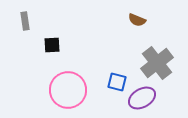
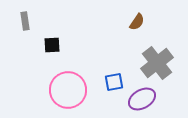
brown semicircle: moved 2 px down; rotated 78 degrees counterclockwise
blue square: moved 3 px left; rotated 24 degrees counterclockwise
purple ellipse: moved 1 px down
